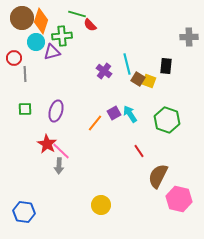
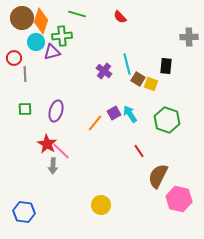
red semicircle: moved 30 px right, 8 px up
yellow square: moved 2 px right, 3 px down
gray arrow: moved 6 px left
